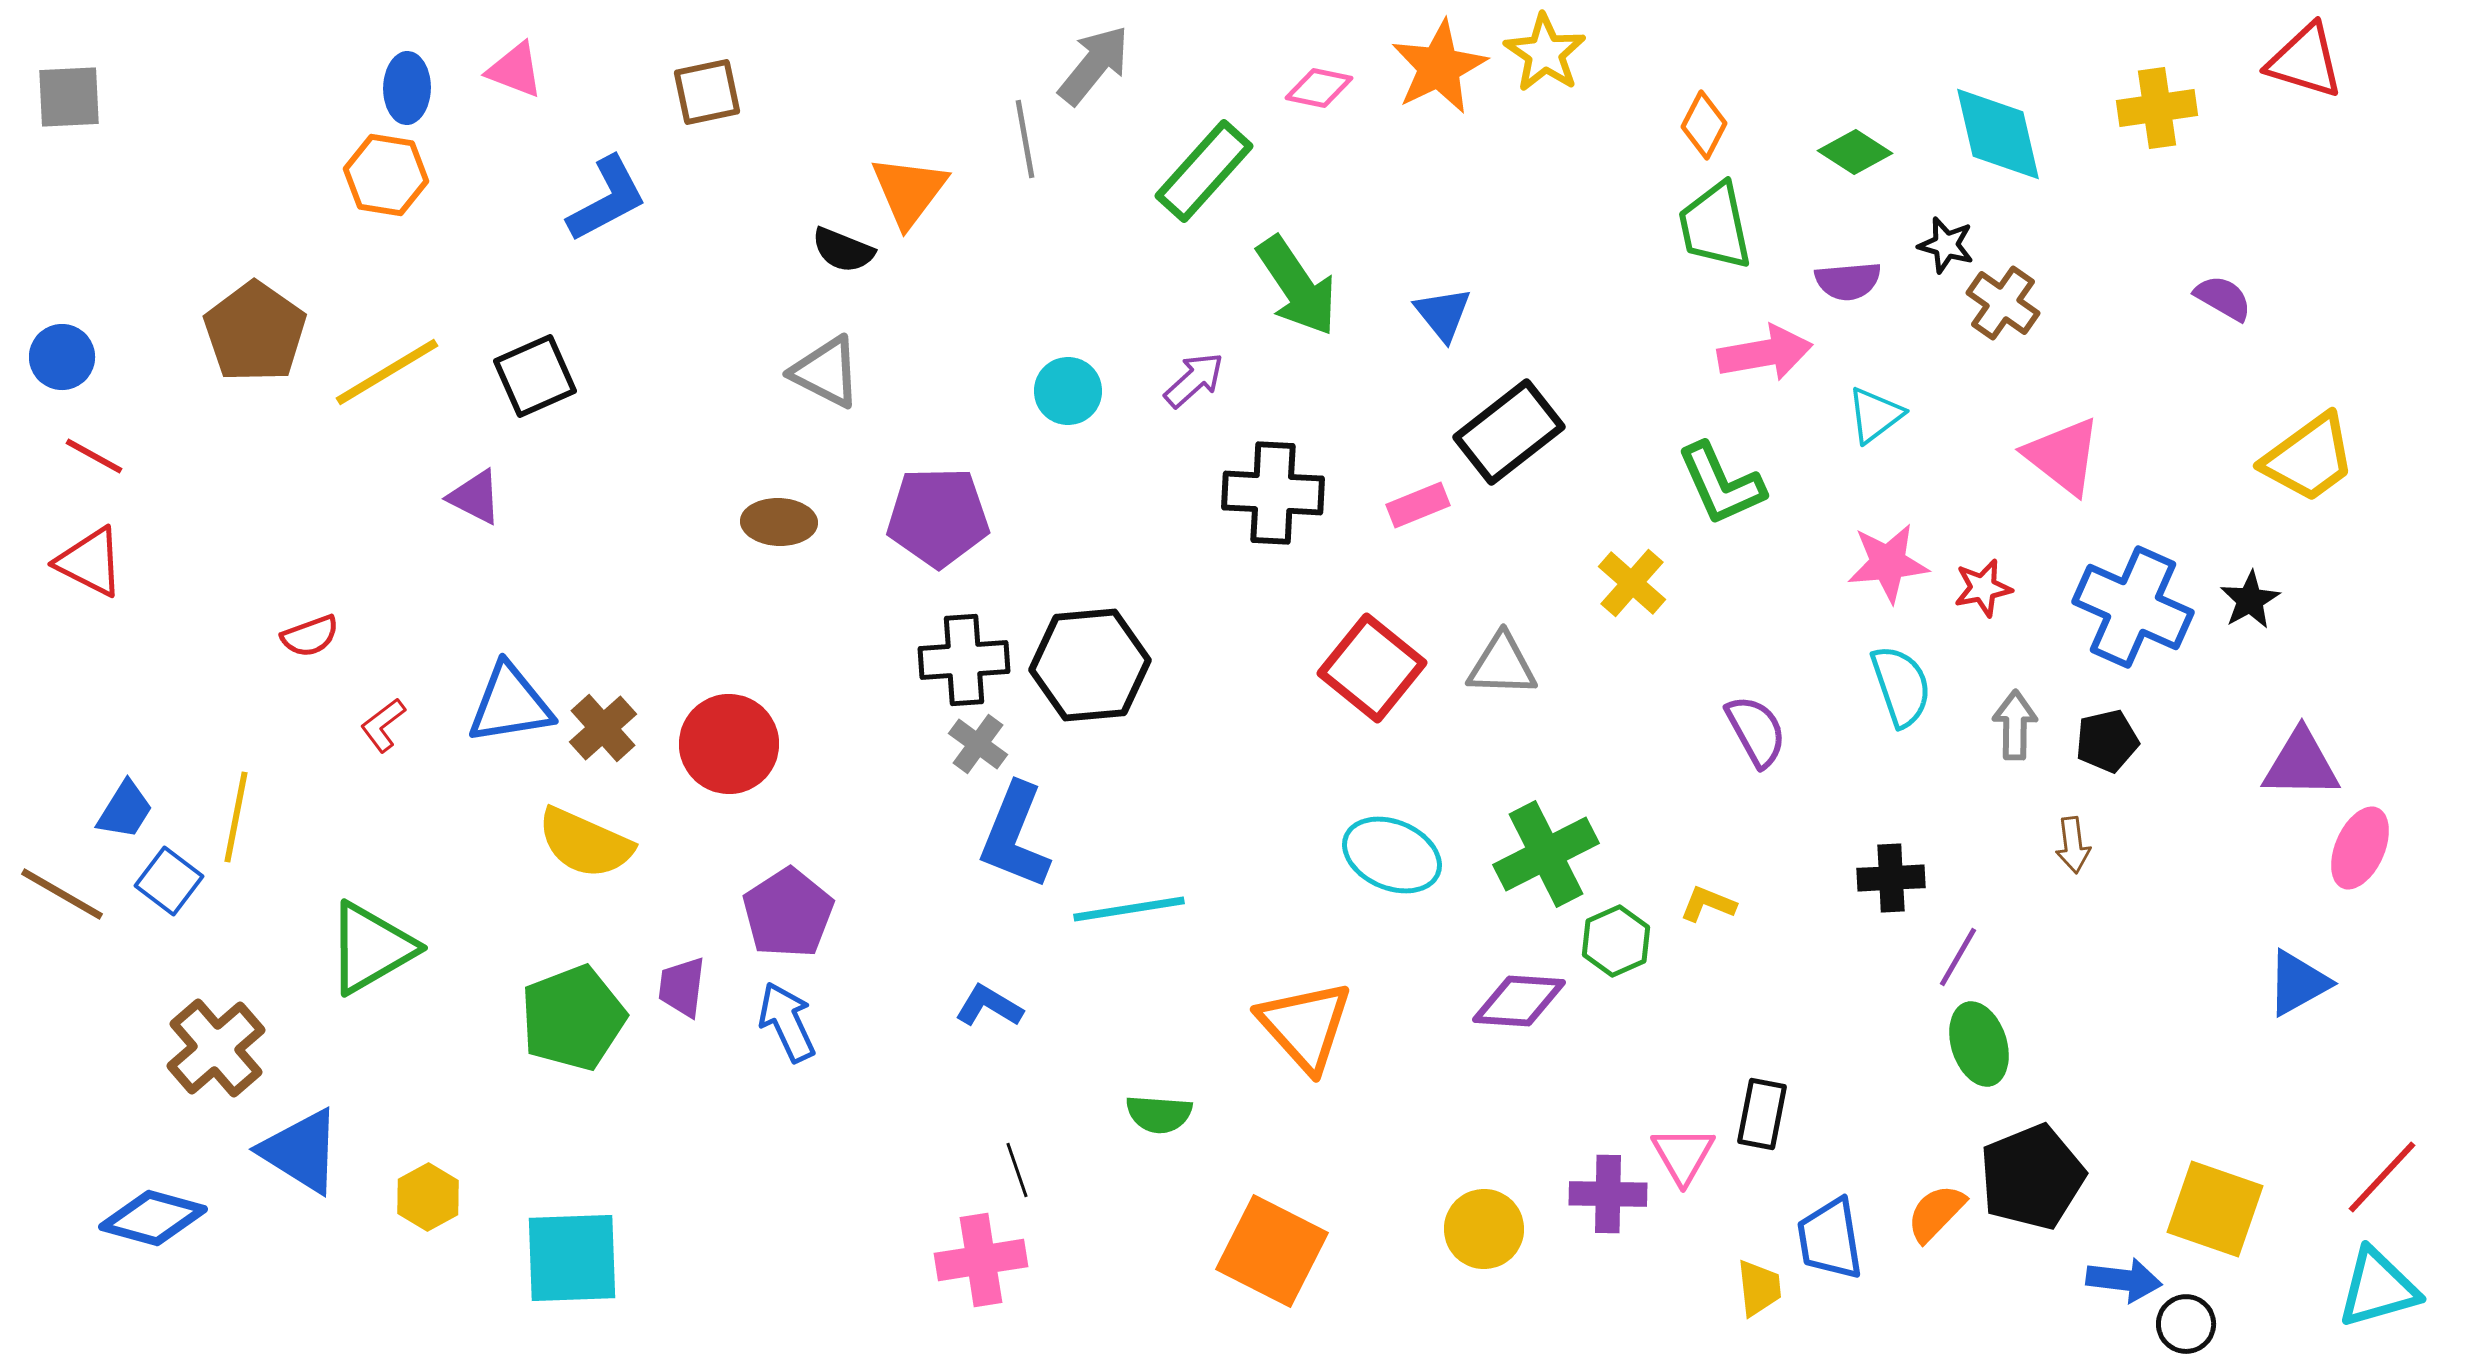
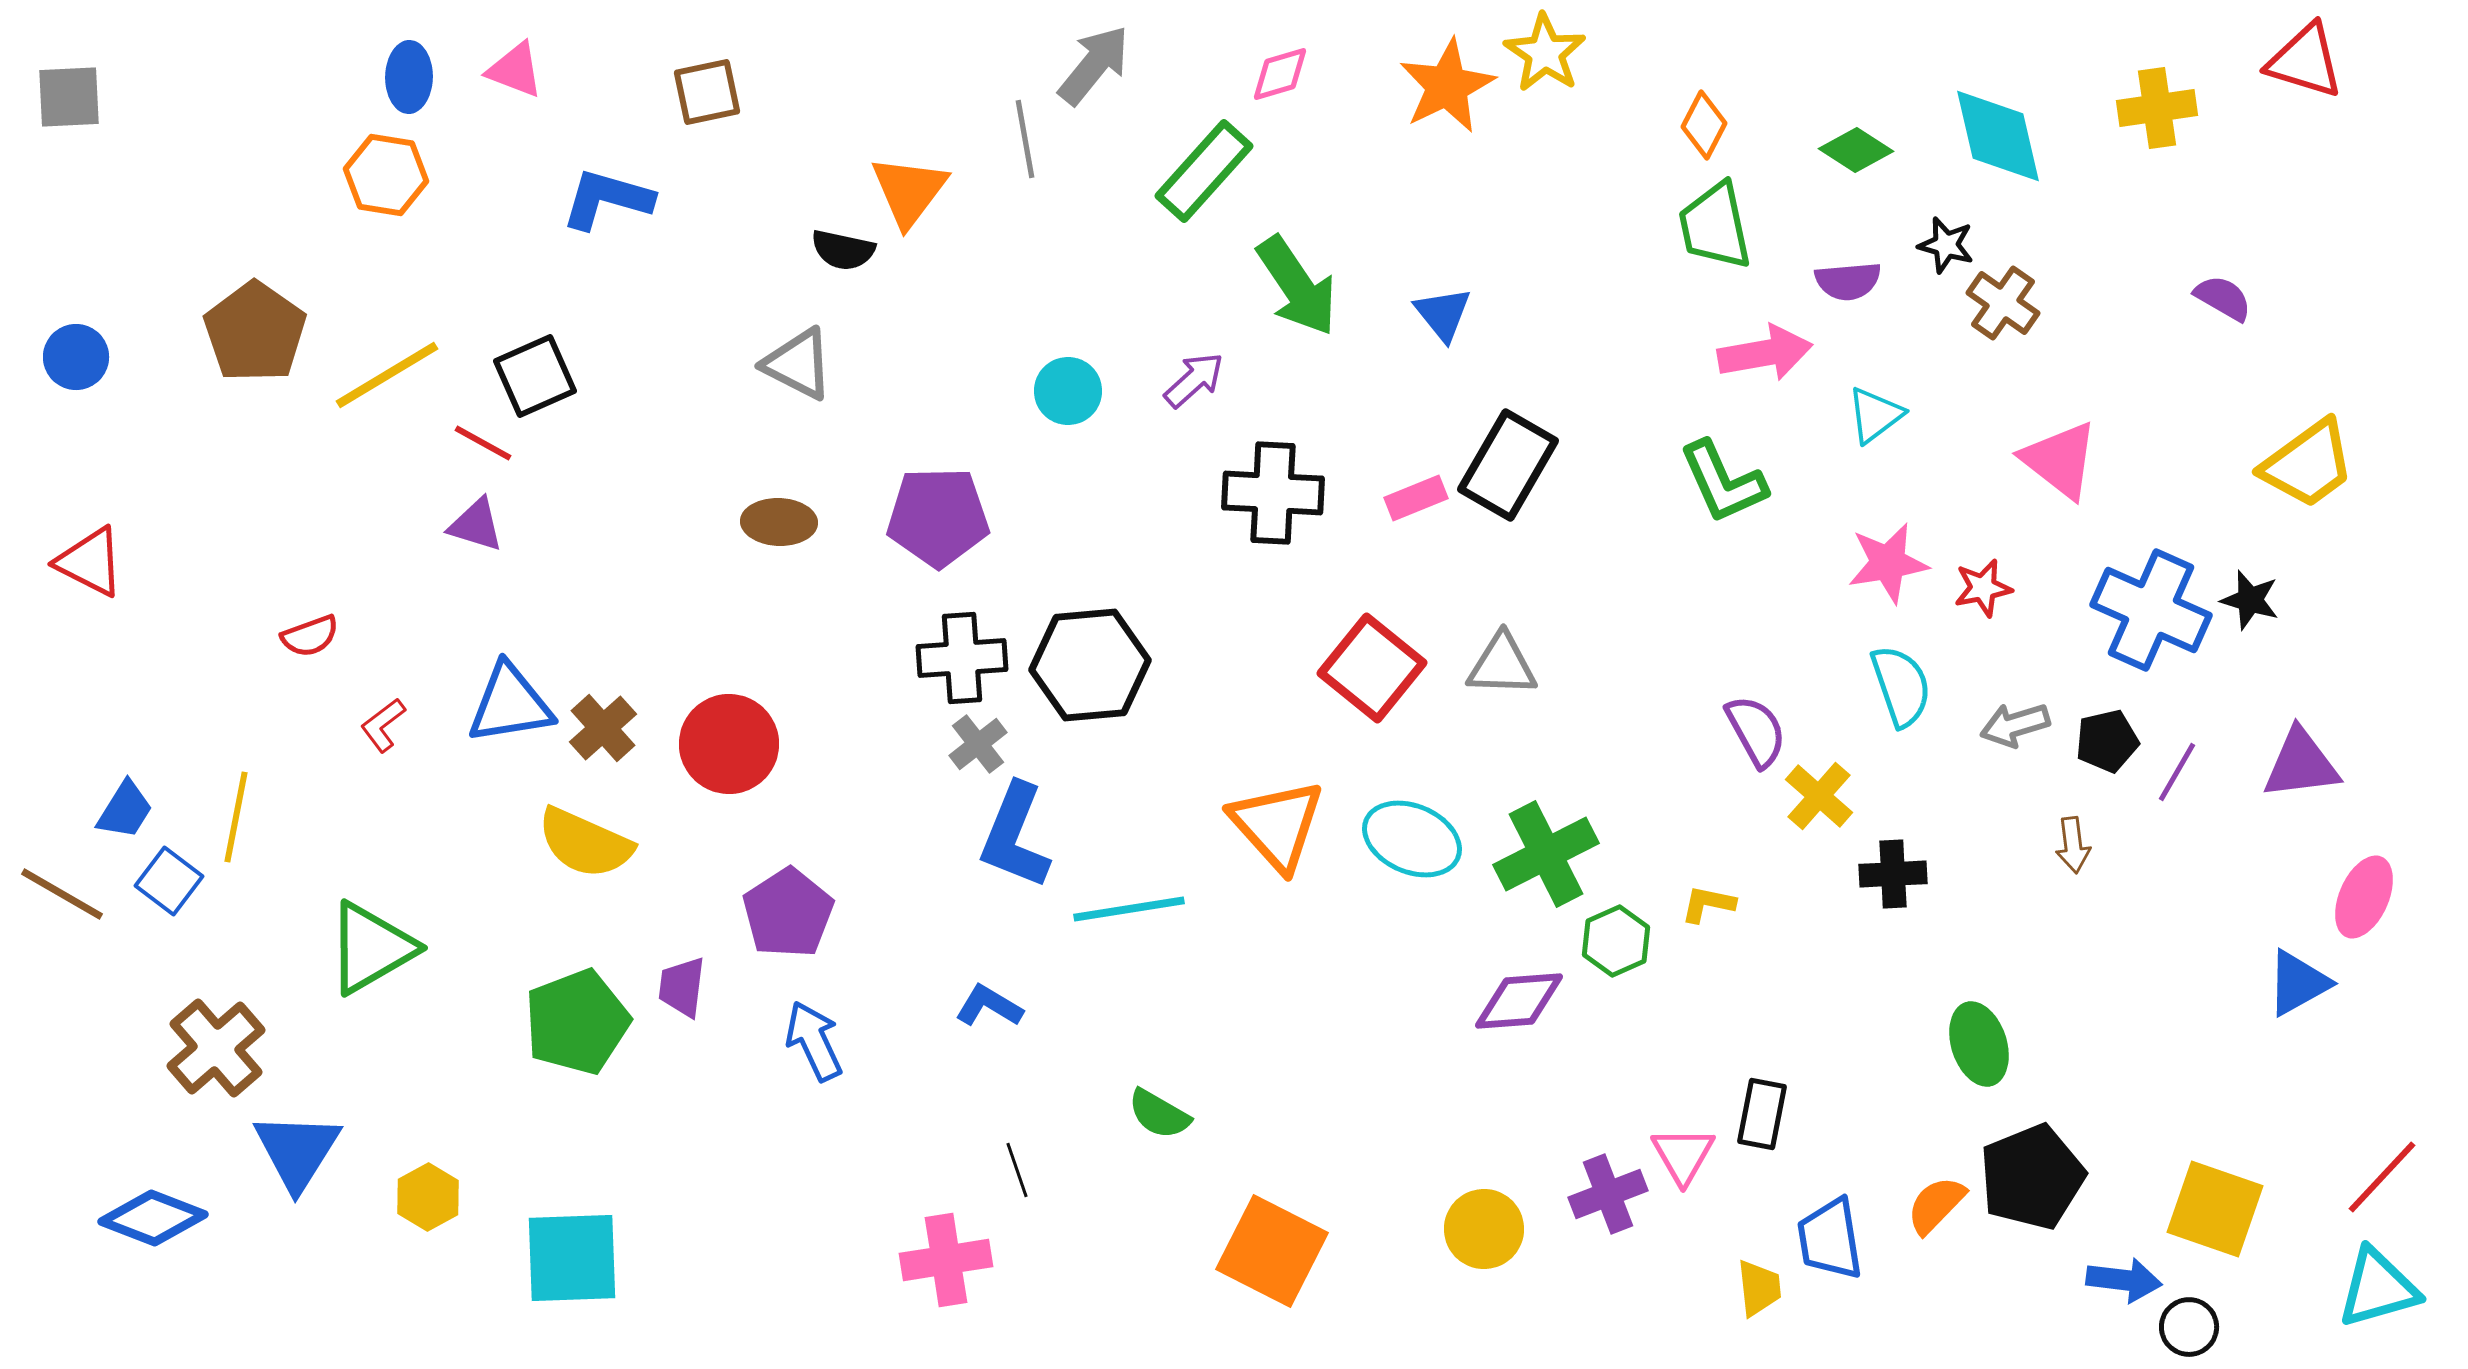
orange star at (1439, 67): moved 8 px right, 19 px down
blue ellipse at (407, 88): moved 2 px right, 11 px up
pink diamond at (1319, 88): moved 39 px left, 14 px up; rotated 28 degrees counterclockwise
cyan diamond at (1998, 134): moved 2 px down
green diamond at (1855, 152): moved 1 px right, 2 px up
blue L-shape at (607, 199): rotated 136 degrees counterclockwise
black semicircle at (843, 250): rotated 10 degrees counterclockwise
blue circle at (62, 357): moved 14 px right
yellow line at (387, 372): moved 3 px down
gray triangle at (826, 372): moved 28 px left, 8 px up
black rectangle at (1509, 432): moved 1 px left, 33 px down; rotated 22 degrees counterclockwise
red line at (94, 456): moved 389 px right, 13 px up
pink triangle at (2063, 456): moved 3 px left, 4 px down
yellow trapezoid at (2309, 458): moved 1 px left, 6 px down
green L-shape at (1721, 484): moved 2 px right, 2 px up
purple triangle at (475, 497): moved 1 px right, 28 px down; rotated 10 degrees counterclockwise
pink rectangle at (1418, 505): moved 2 px left, 7 px up
pink star at (1888, 563): rotated 4 degrees counterclockwise
yellow cross at (1632, 583): moved 187 px right, 213 px down
black star at (2250, 600): rotated 26 degrees counterclockwise
blue cross at (2133, 607): moved 18 px right, 3 px down
black cross at (964, 660): moved 2 px left, 2 px up
gray arrow at (2015, 725): rotated 108 degrees counterclockwise
gray cross at (978, 744): rotated 16 degrees clockwise
purple triangle at (2301, 764): rotated 8 degrees counterclockwise
pink ellipse at (2360, 848): moved 4 px right, 49 px down
cyan ellipse at (1392, 855): moved 20 px right, 16 px up
black cross at (1891, 878): moved 2 px right, 4 px up
yellow L-shape at (1708, 904): rotated 10 degrees counterclockwise
purple line at (1958, 957): moved 219 px right, 185 px up
purple diamond at (1519, 1001): rotated 8 degrees counterclockwise
green pentagon at (573, 1018): moved 4 px right, 4 px down
blue arrow at (787, 1022): moved 27 px right, 19 px down
orange triangle at (1305, 1026): moved 28 px left, 201 px up
green semicircle at (1159, 1114): rotated 26 degrees clockwise
blue triangle at (301, 1151): moved 4 px left; rotated 30 degrees clockwise
purple cross at (1608, 1194): rotated 22 degrees counterclockwise
orange semicircle at (1936, 1213): moved 8 px up
blue diamond at (153, 1218): rotated 6 degrees clockwise
pink cross at (981, 1260): moved 35 px left
black circle at (2186, 1324): moved 3 px right, 3 px down
